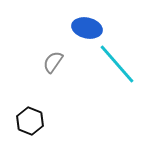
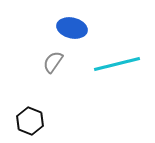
blue ellipse: moved 15 px left
cyan line: rotated 63 degrees counterclockwise
